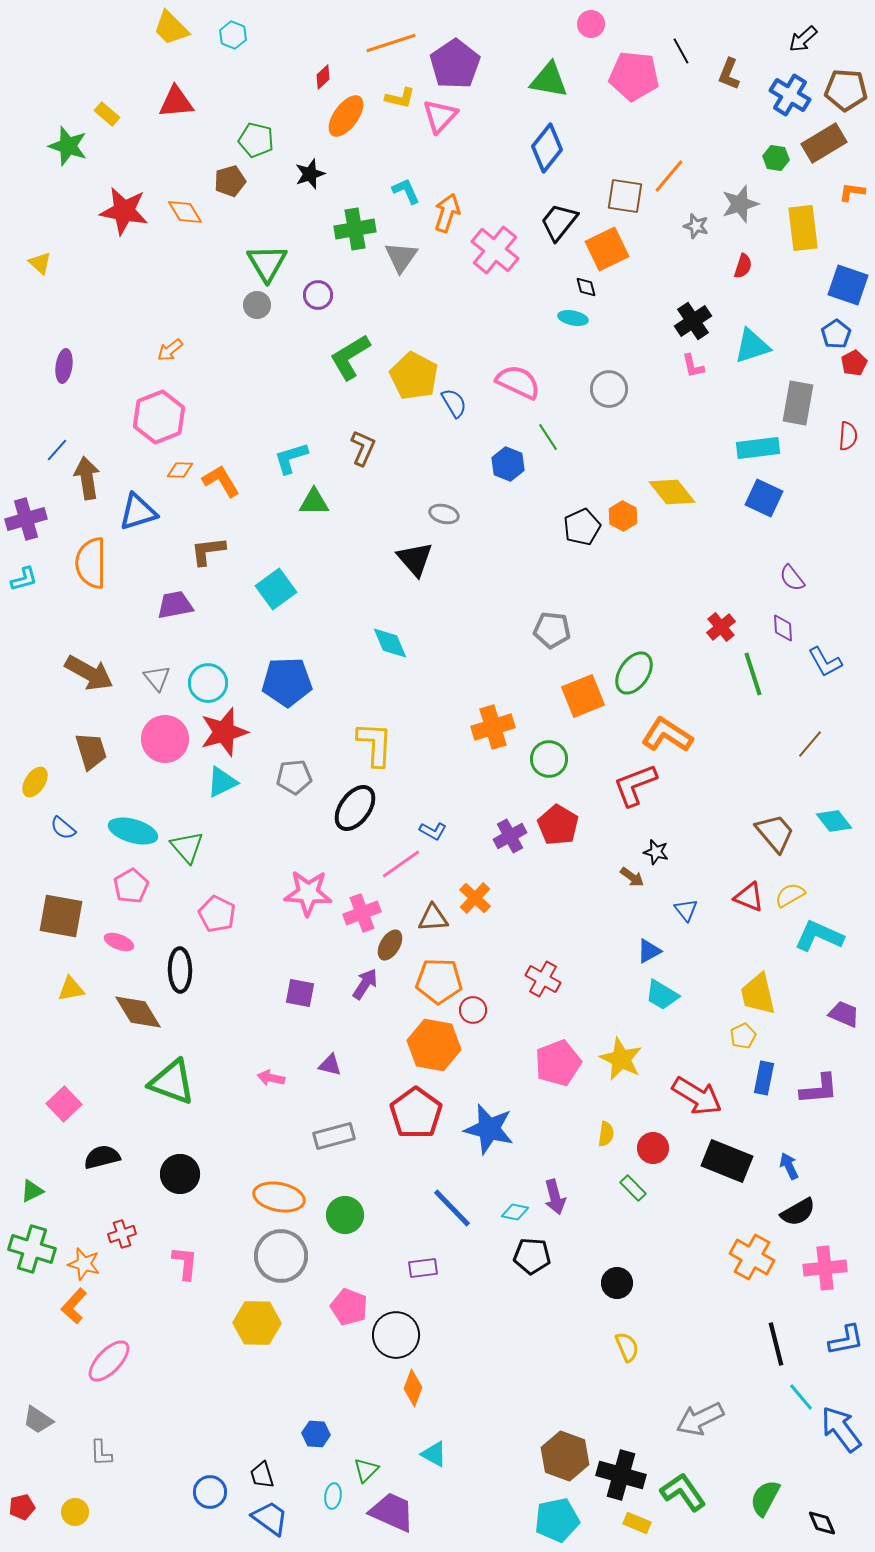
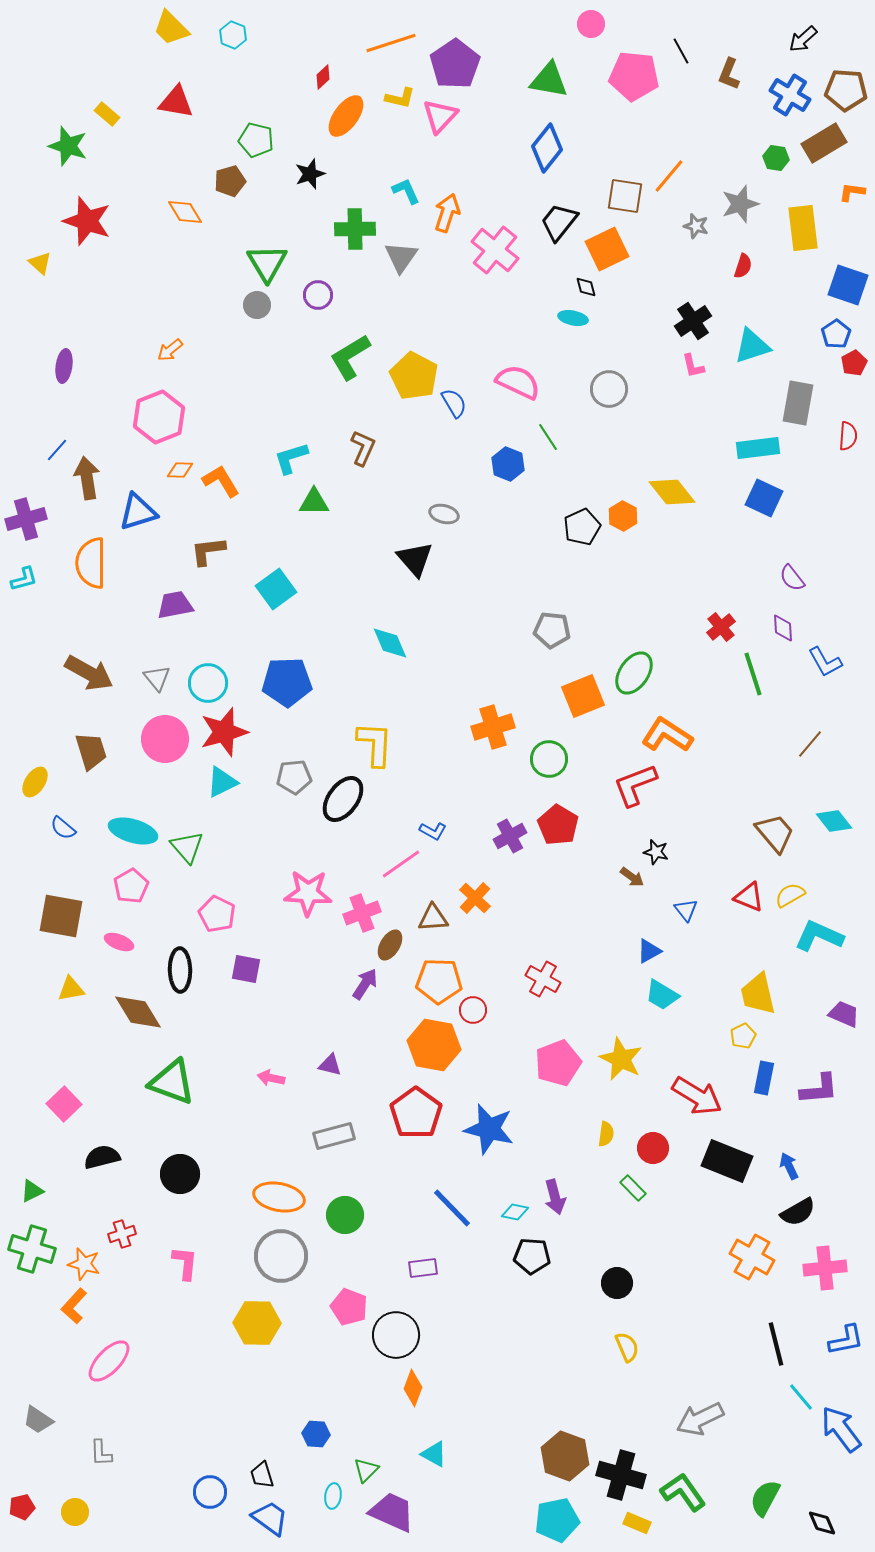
red triangle at (176, 102): rotated 15 degrees clockwise
red star at (124, 211): moved 37 px left, 10 px down; rotated 9 degrees clockwise
green cross at (355, 229): rotated 9 degrees clockwise
black ellipse at (355, 808): moved 12 px left, 9 px up
purple square at (300, 993): moved 54 px left, 24 px up
